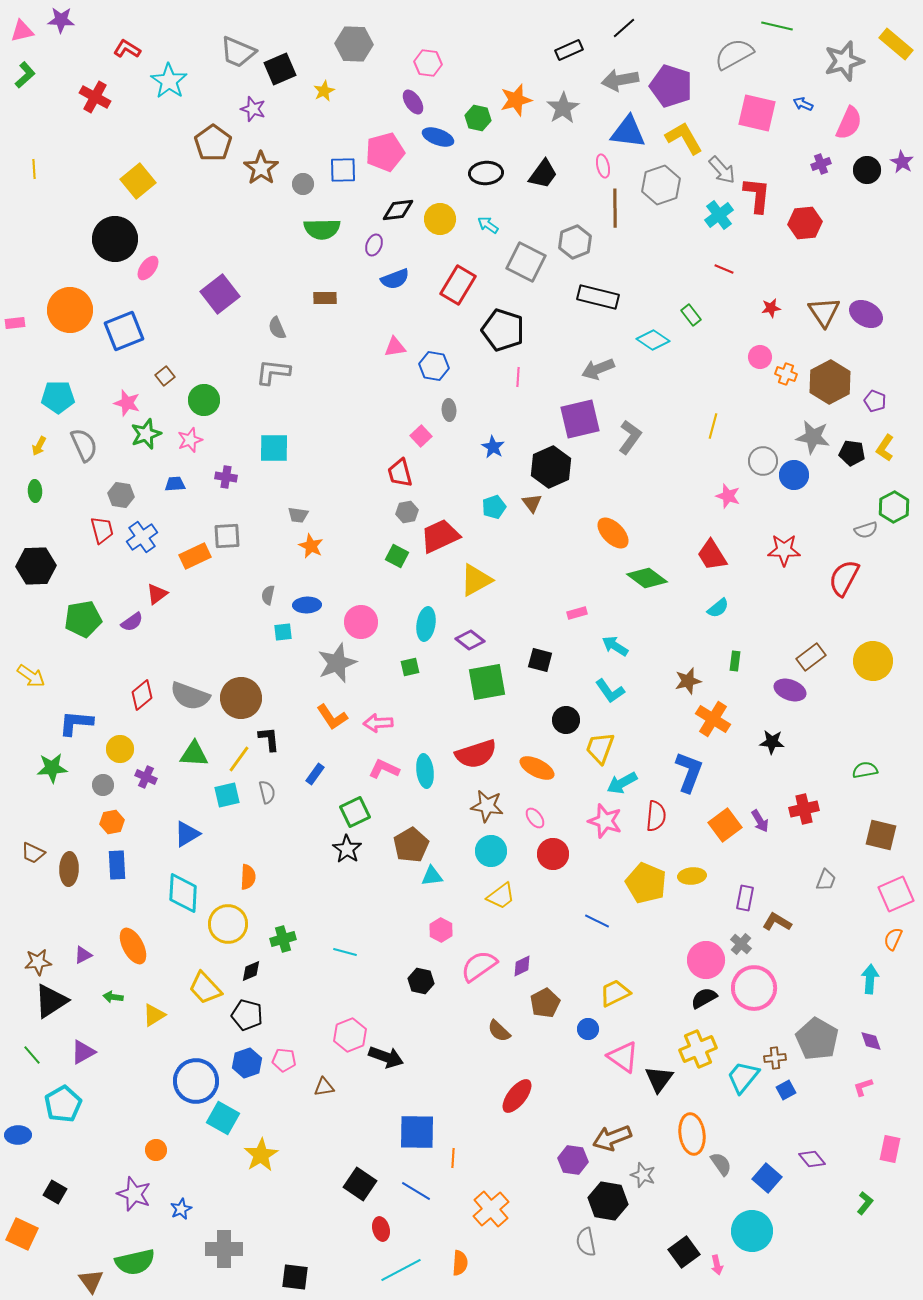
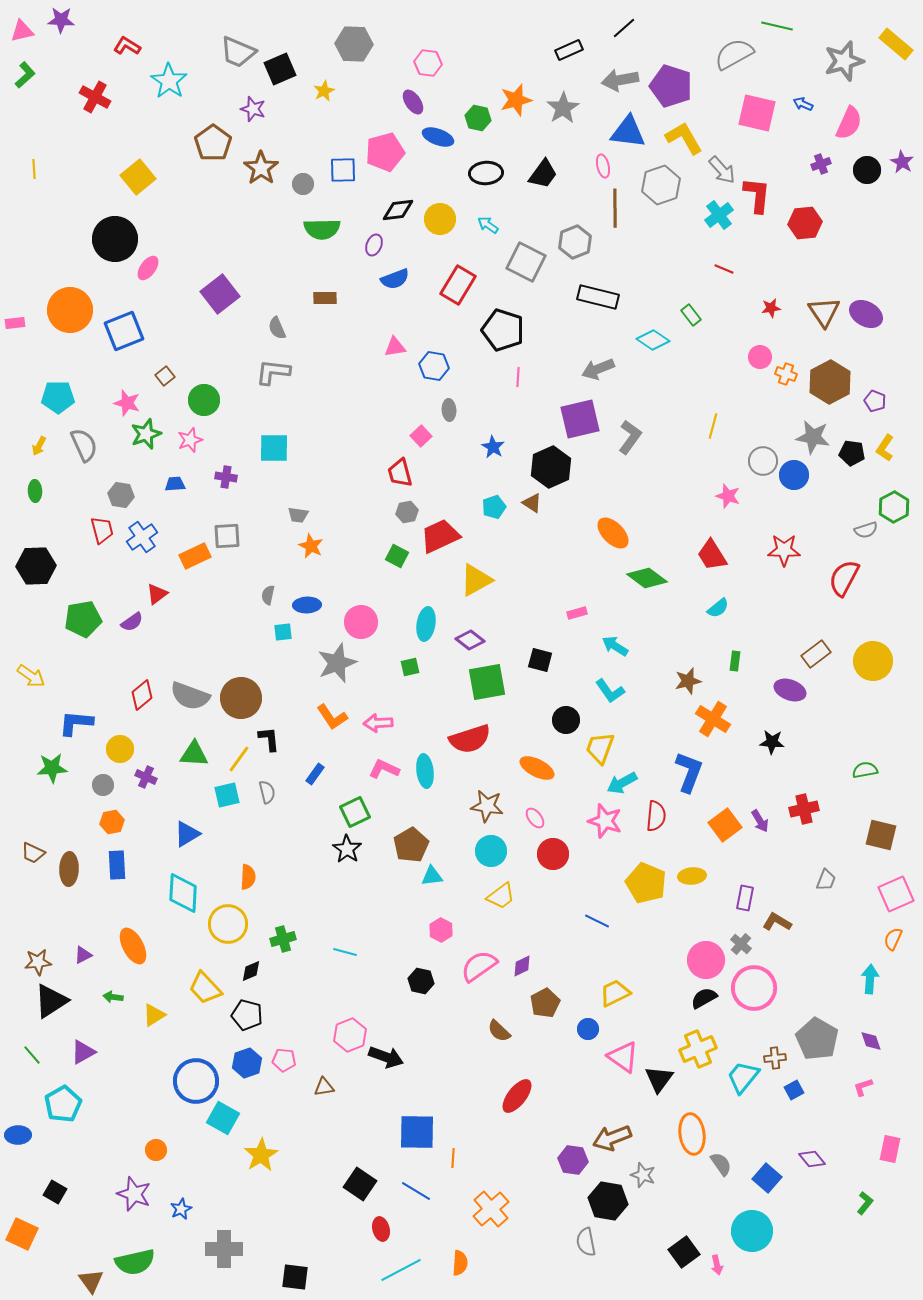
red L-shape at (127, 49): moved 3 px up
yellow square at (138, 181): moved 4 px up
brown triangle at (532, 503): rotated 20 degrees counterclockwise
brown rectangle at (811, 657): moved 5 px right, 3 px up
red semicircle at (476, 754): moved 6 px left, 15 px up
blue square at (786, 1090): moved 8 px right
